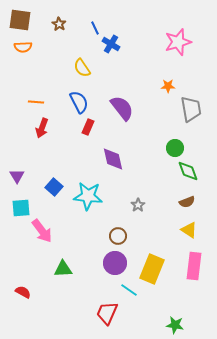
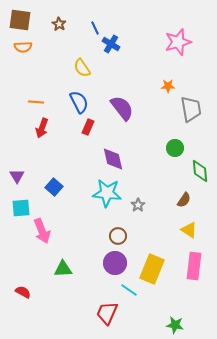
green diamond: moved 12 px right; rotated 15 degrees clockwise
cyan star: moved 19 px right, 3 px up
brown semicircle: moved 3 px left, 2 px up; rotated 35 degrees counterclockwise
pink arrow: rotated 15 degrees clockwise
